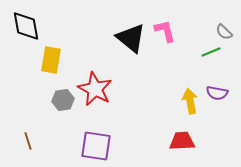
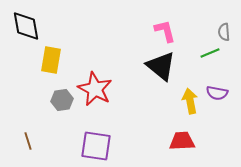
gray semicircle: rotated 42 degrees clockwise
black triangle: moved 30 px right, 28 px down
green line: moved 1 px left, 1 px down
gray hexagon: moved 1 px left
